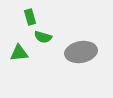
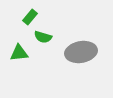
green rectangle: rotated 56 degrees clockwise
